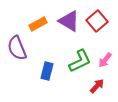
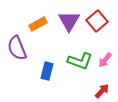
purple triangle: rotated 30 degrees clockwise
green L-shape: rotated 45 degrees clockwise
red arrow: moved 5 px right, 5 px down
